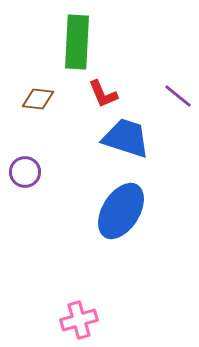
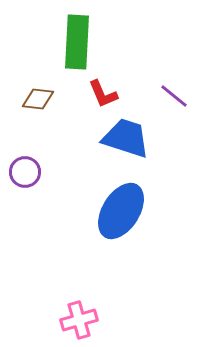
purple line: moved 4 px left
